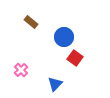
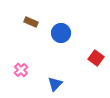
brown rectangle: rotated 16 degrees counterclockwise
blue circle: moved 3 px left, 4 px up
red square: moved 21 px right
